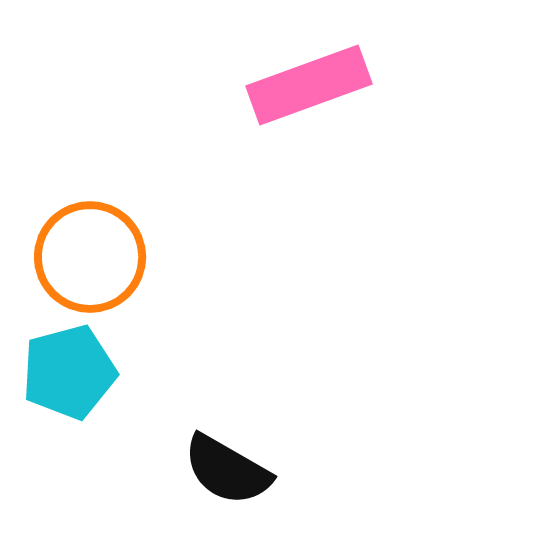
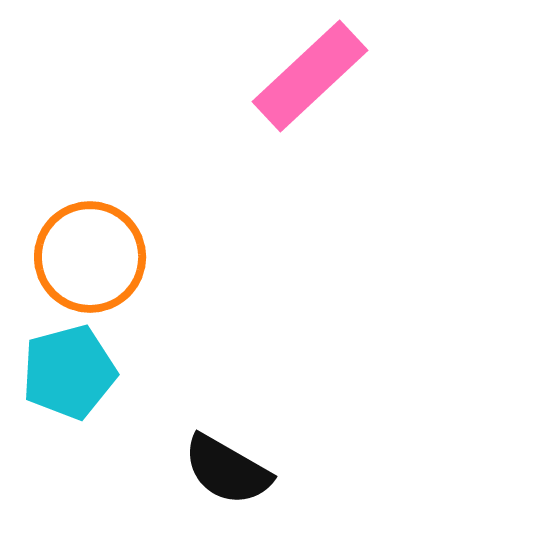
pink rectangle: moved 1 px right, 9 px up; rotated 23 degrees counterclockwise
